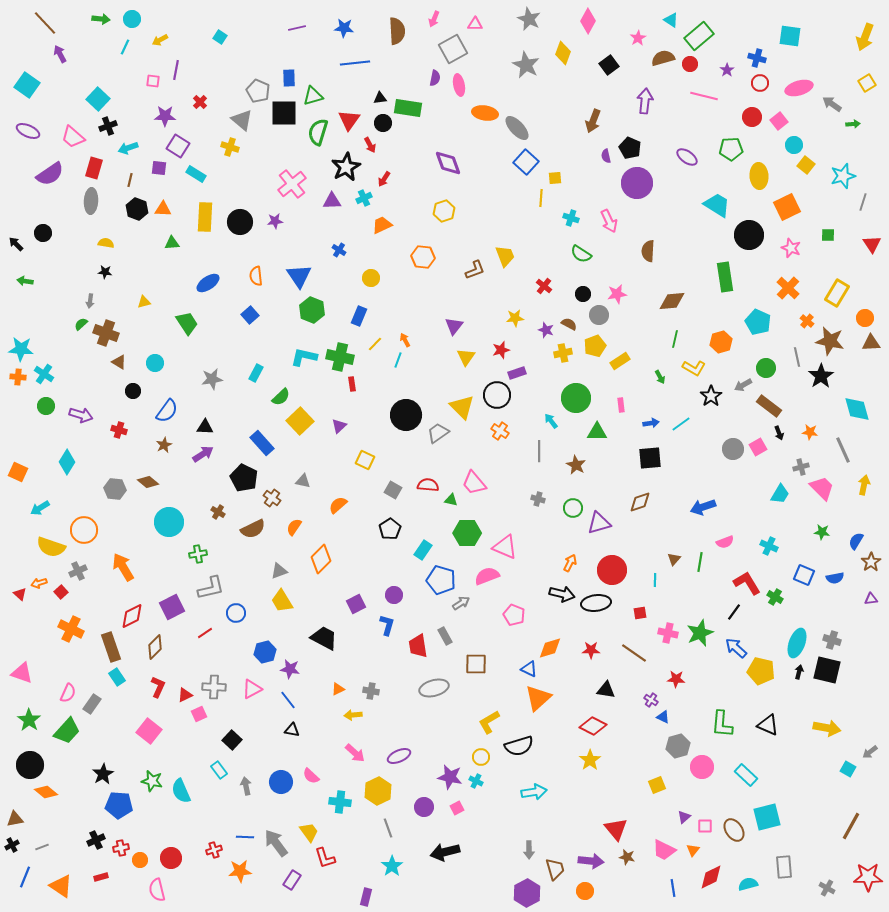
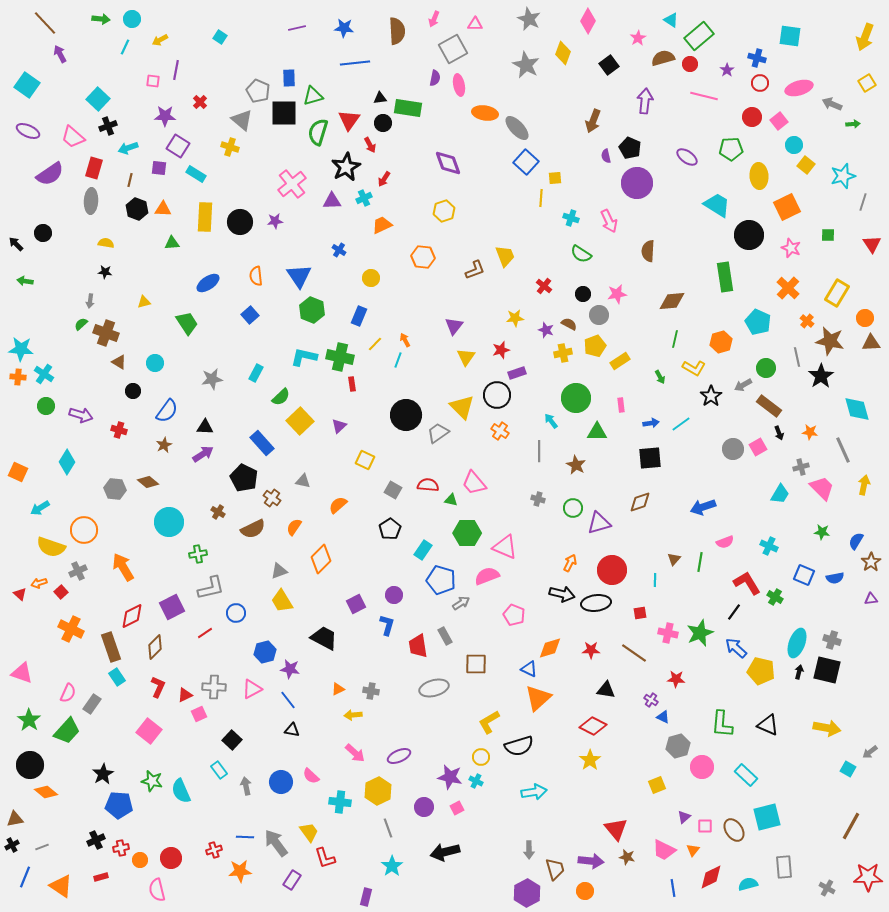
gray arrow at (832, 104): rotated 12 degrees counterclockwise
